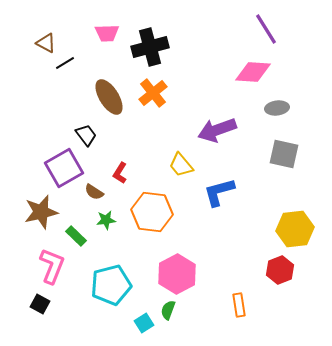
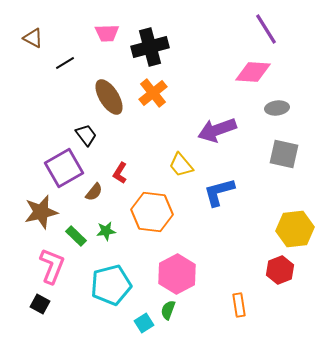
brown triangle: moved 13 px left, 5 px up
brown semicircle: rotated 84 degrees counterclockwise
green star: moved 11 px down
